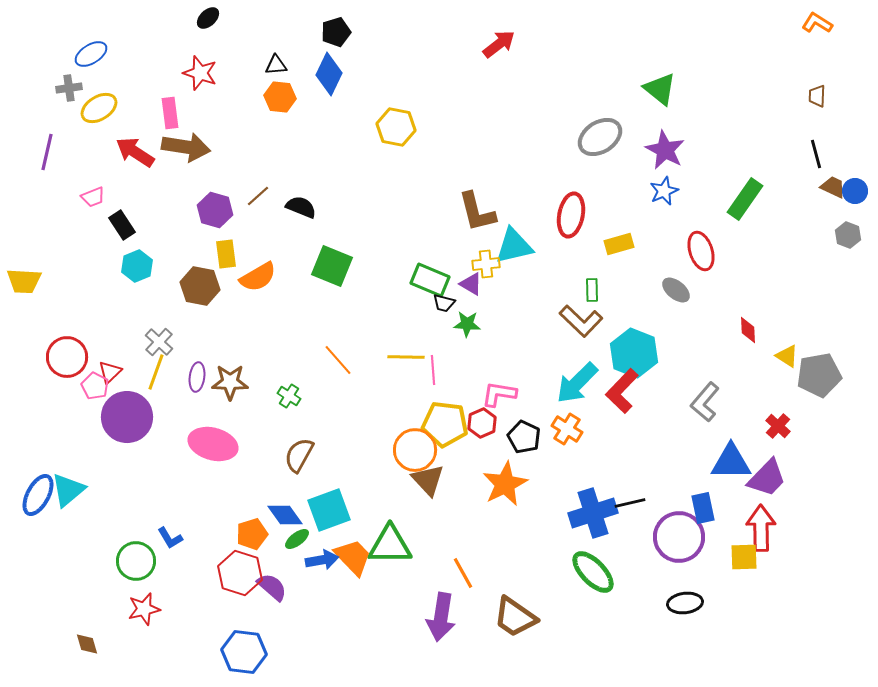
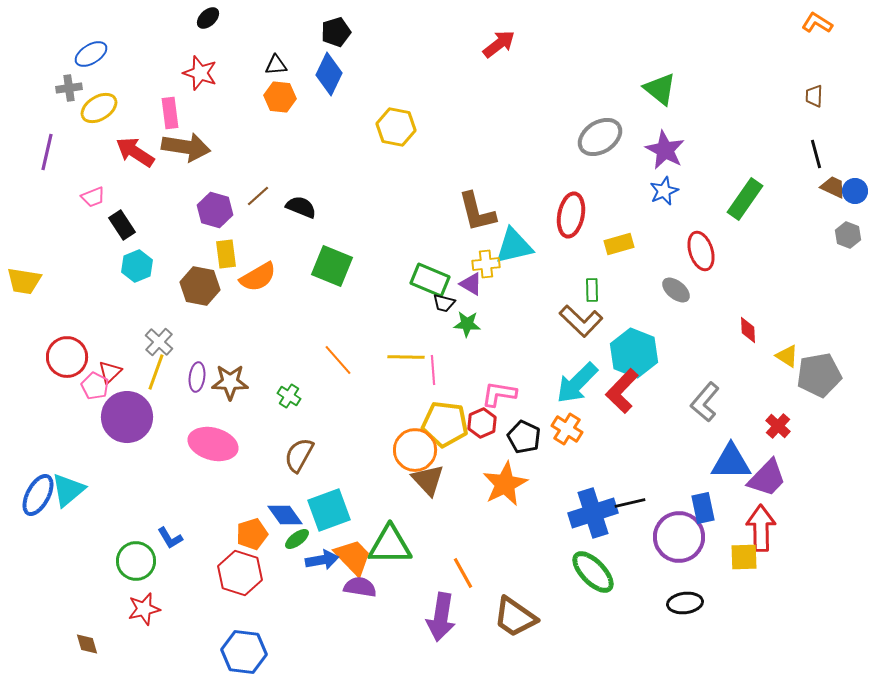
brown trapezoid at (817, 96): moved 3 px left
yellow trapezoid at (24, 281): rotated 6 degrees clockwise
purple semicircle at (272, 587): moved 88 px right; rotated 32 degrees counterclockwise
